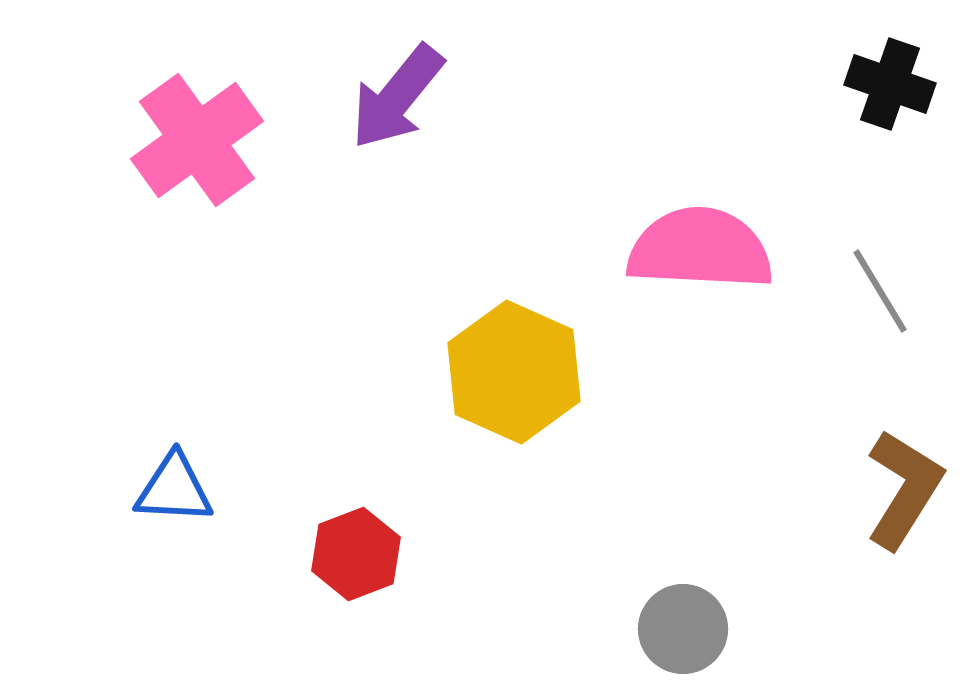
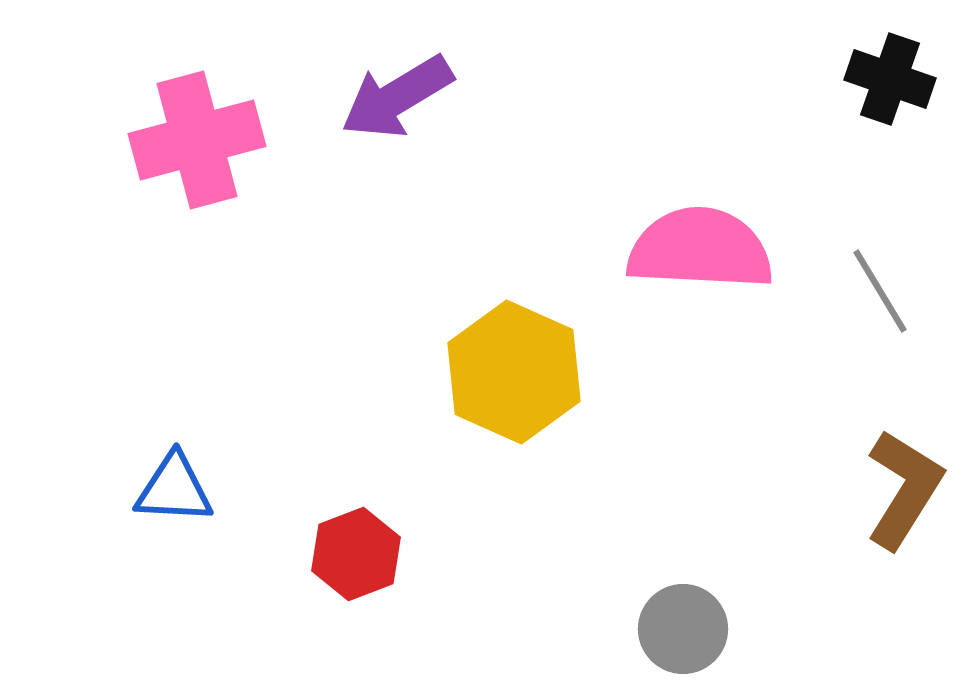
black cross: moved 5 px up
purple arrow: rotated 20 degrees clockwise
pink cross: rotated 21 degrees clockwise
